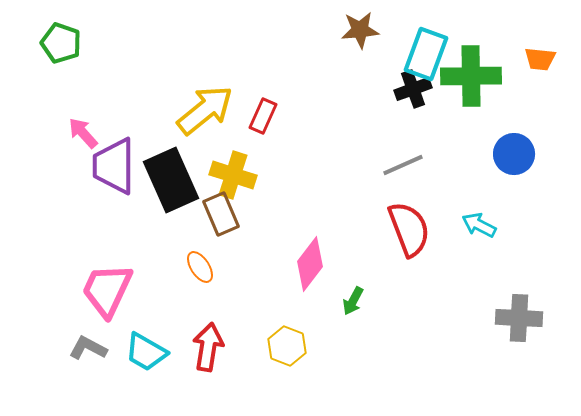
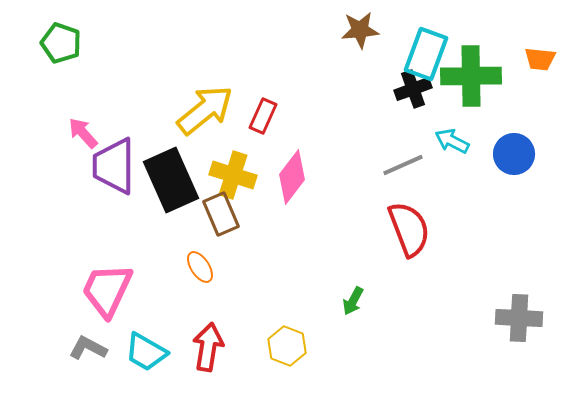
cyan arrow: moved 27 px left, 84 px up
pink diamond: moved 18 px left, 87 px up
